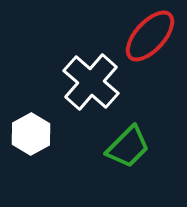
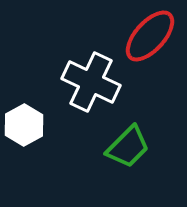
white cross: rotated 16 degrees counterclockwise
white hexagon: moved 7 px left, 9 px up
